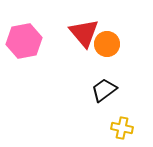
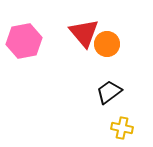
black trapezoid: moved 5 px right, 2 px down
